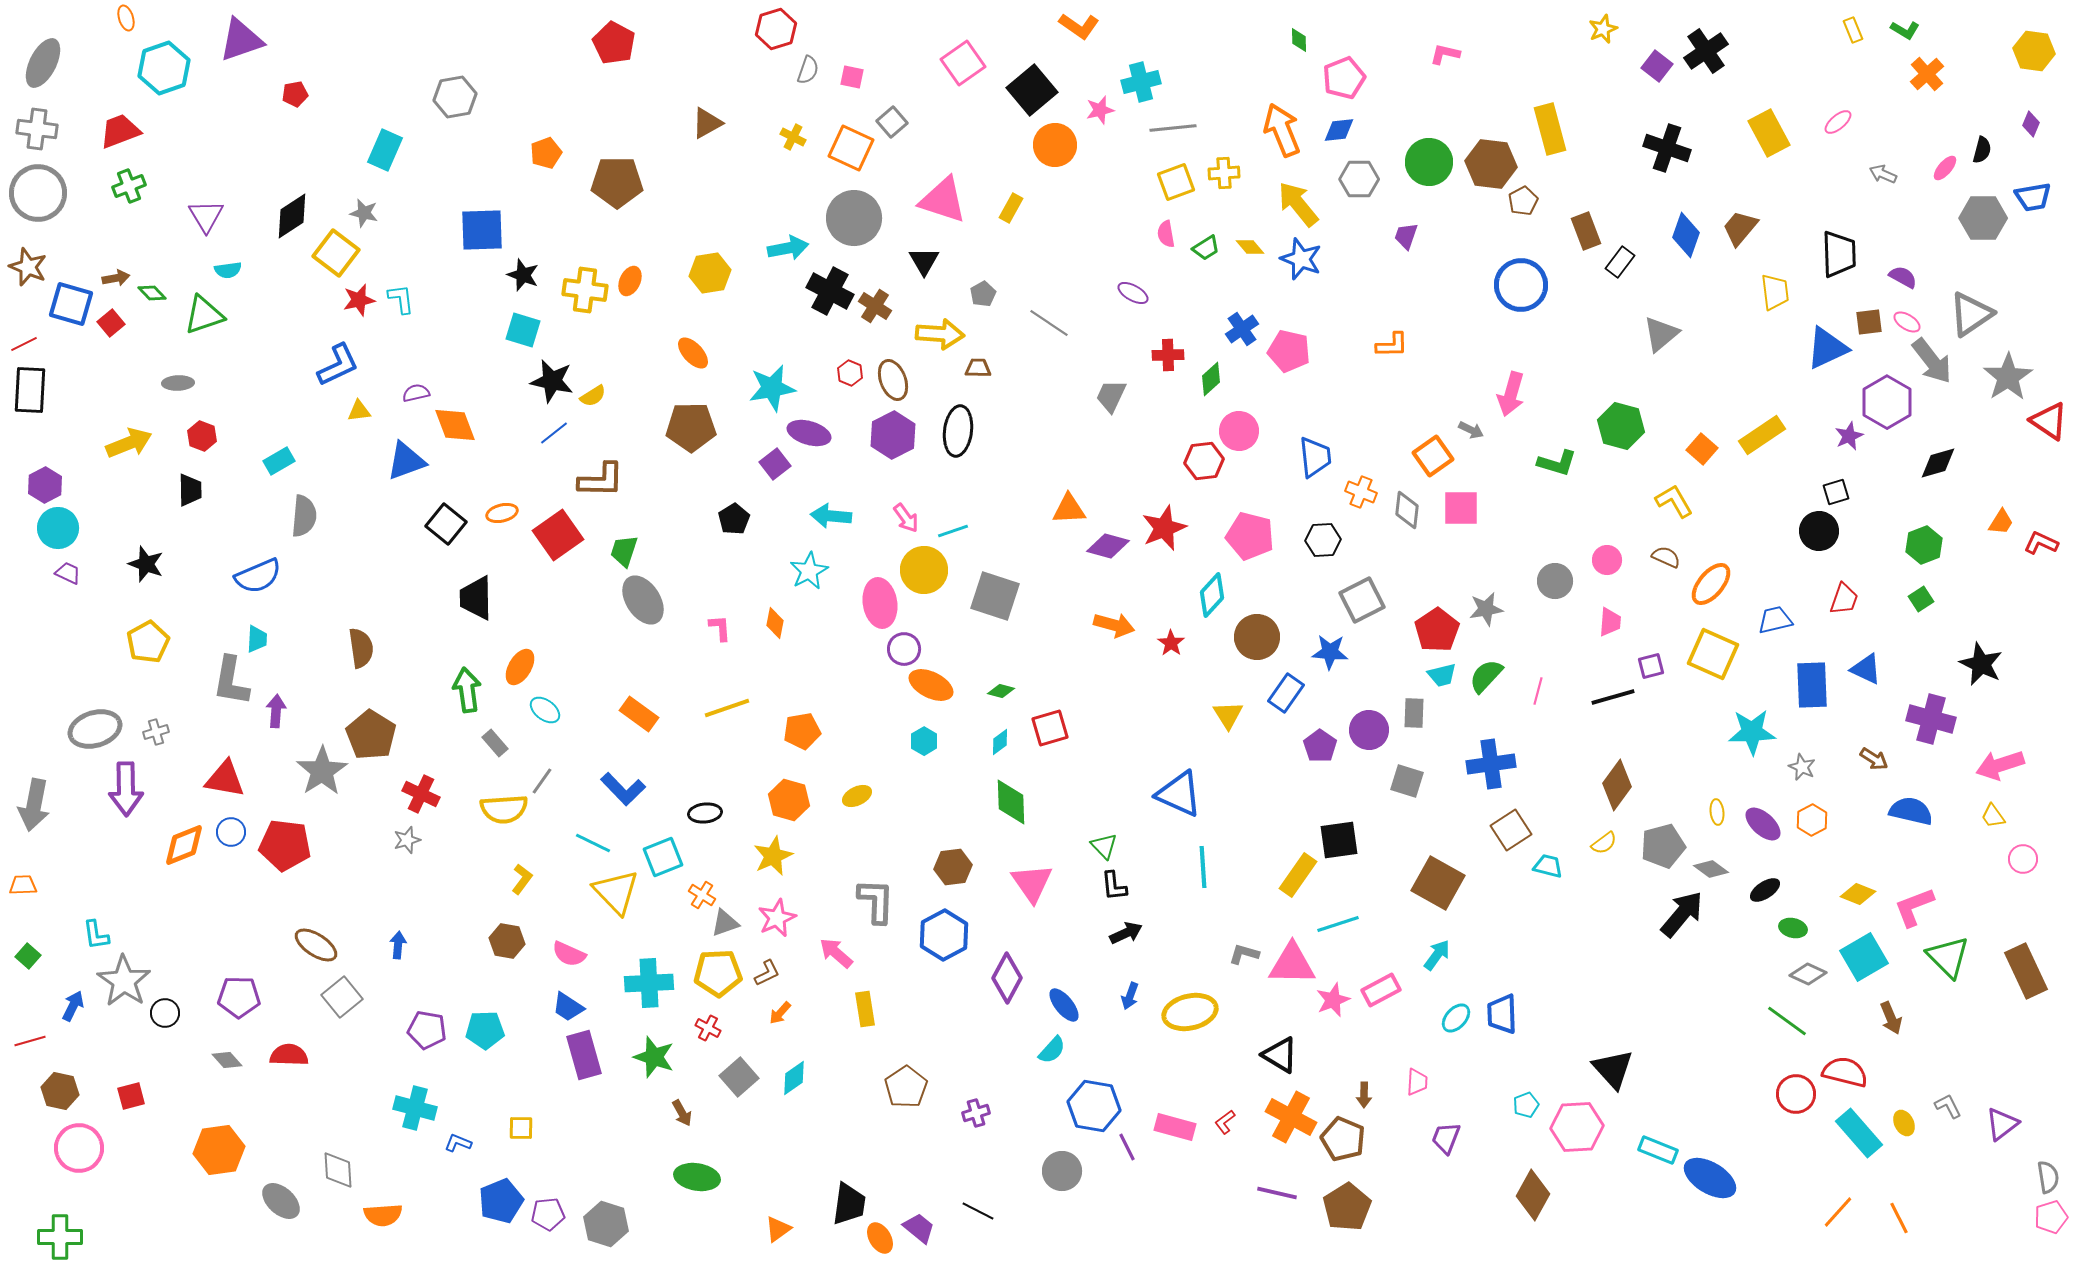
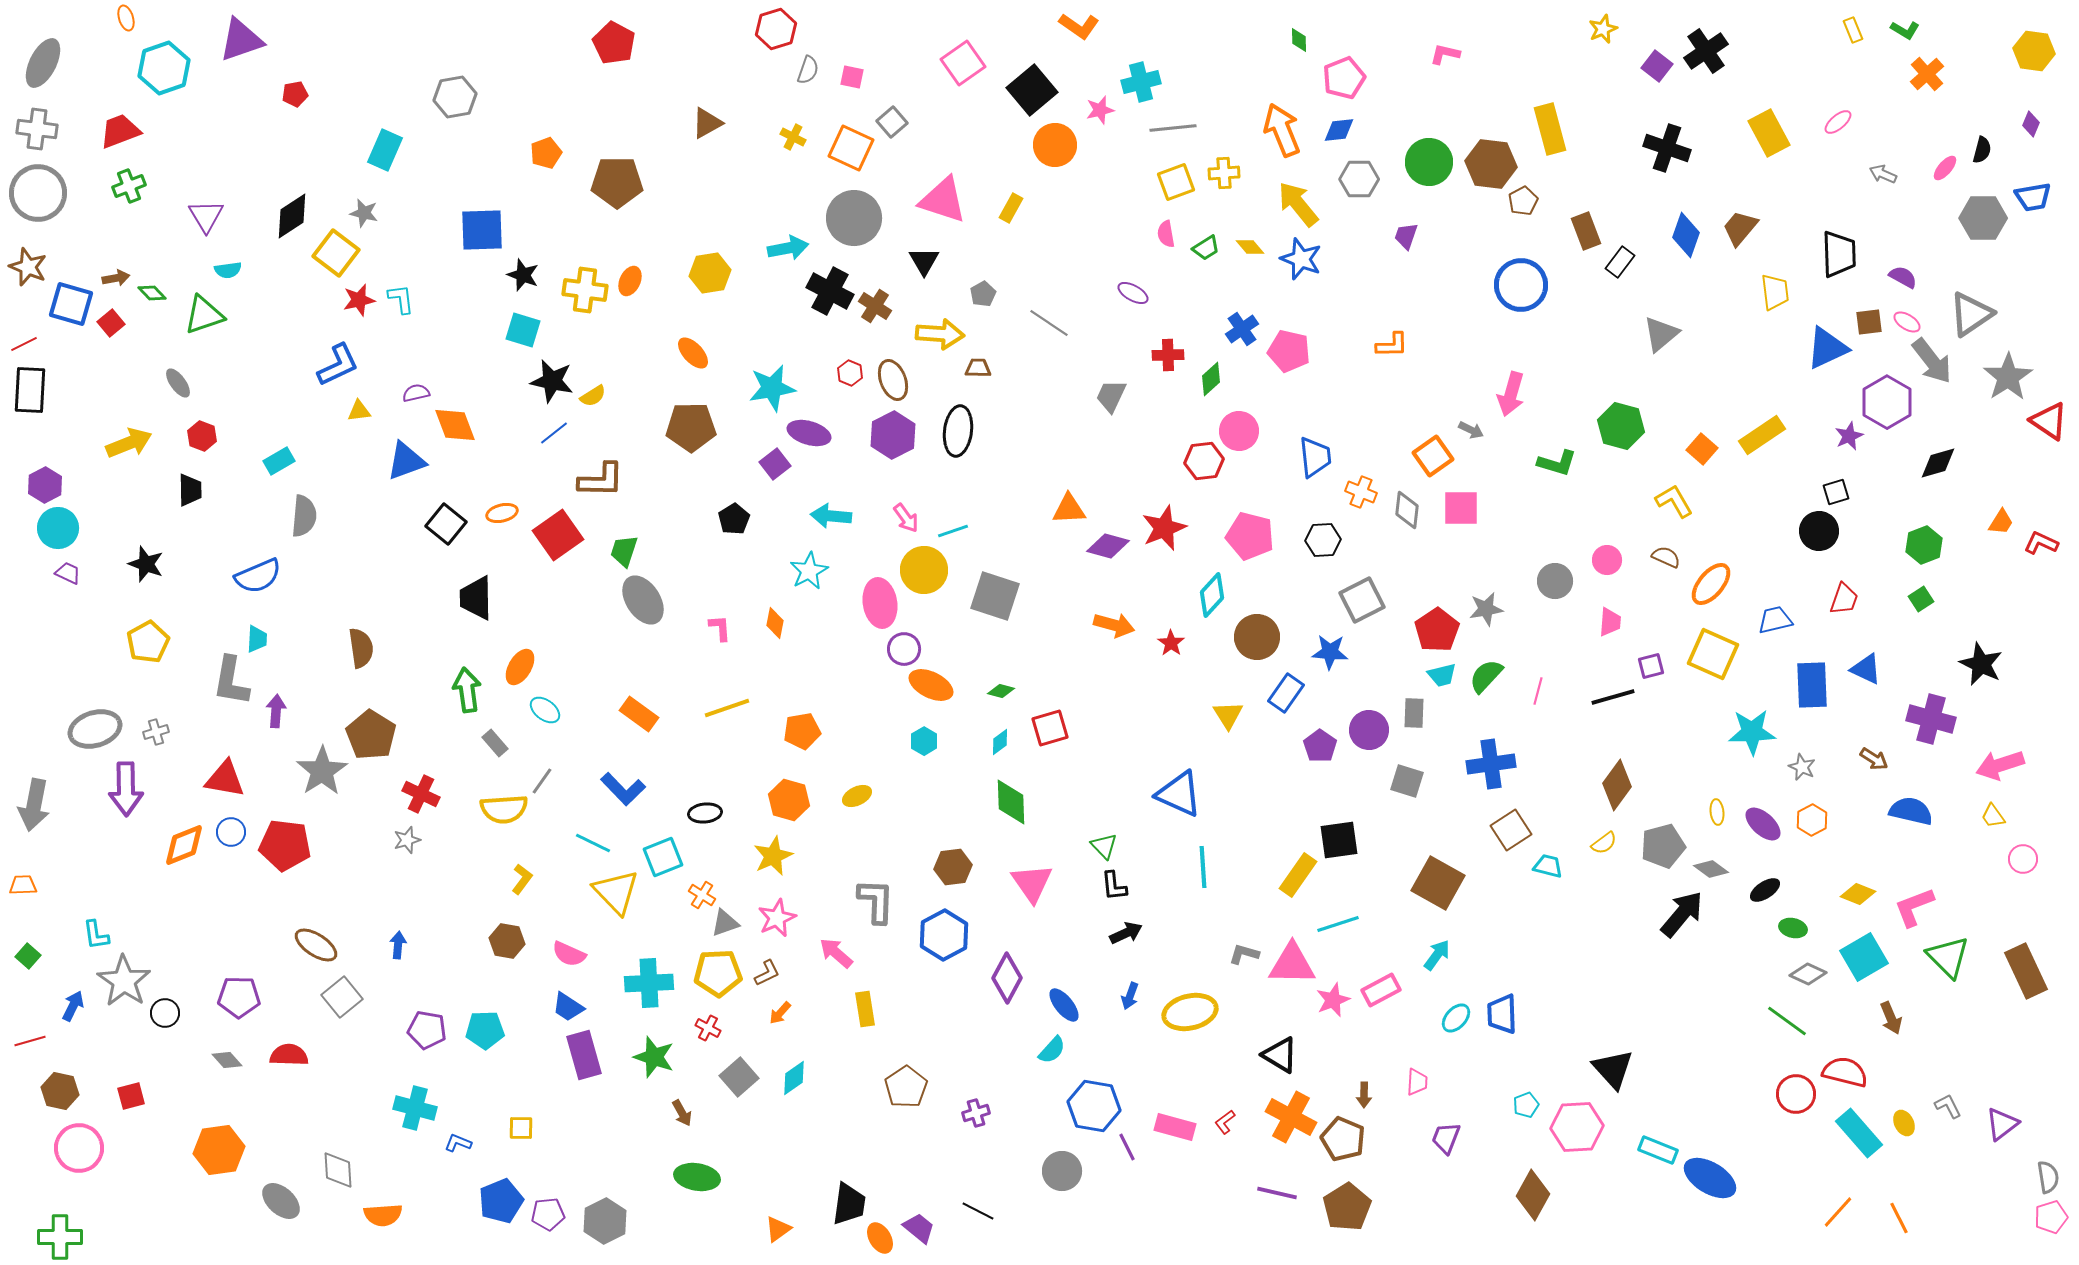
gray ellipse at (178, 383): rotated 56 degrees clockwise
gray hexagon at (606, 1224): moved 1 px left, 3 px up; rotated 15 degrees clockwise
